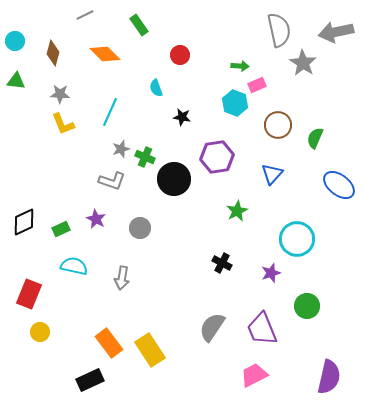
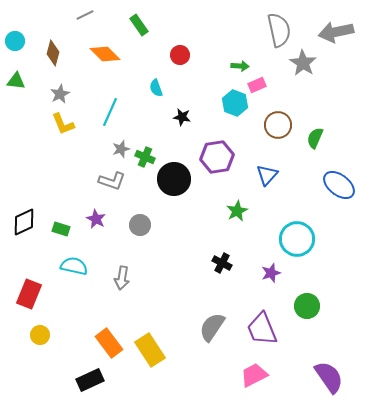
gray star at (60, 94): rotated 30 degrees counterclockwise
blue triangle at (272, 174): moved 5 px left, 1 px down
gray circle at (140, 228): moved 3 px up
green rectangle at (61, 229): rotated 42 degrees clockwise
yellow circle at (40, 332): moved 3 px down
purple semicircle at (329, 377): rotated 48 degrees counterclockwise
